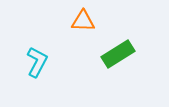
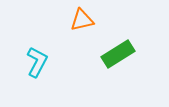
orange triangle: moved 1 px left, 1 px up; rotated 15 degrees counterclockwise
